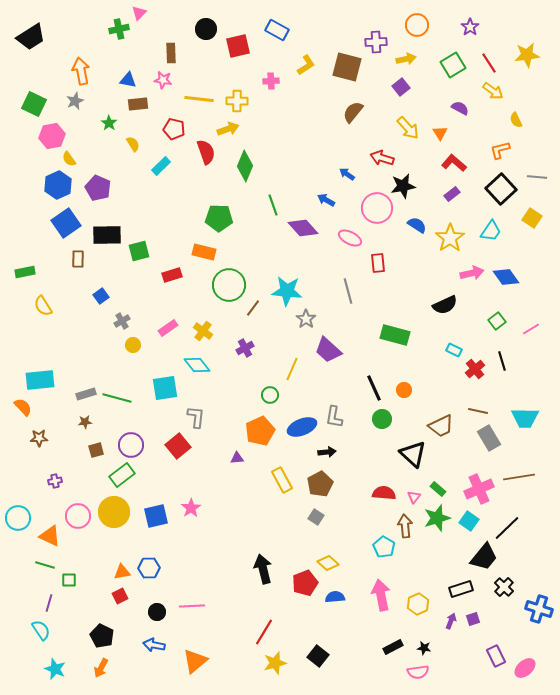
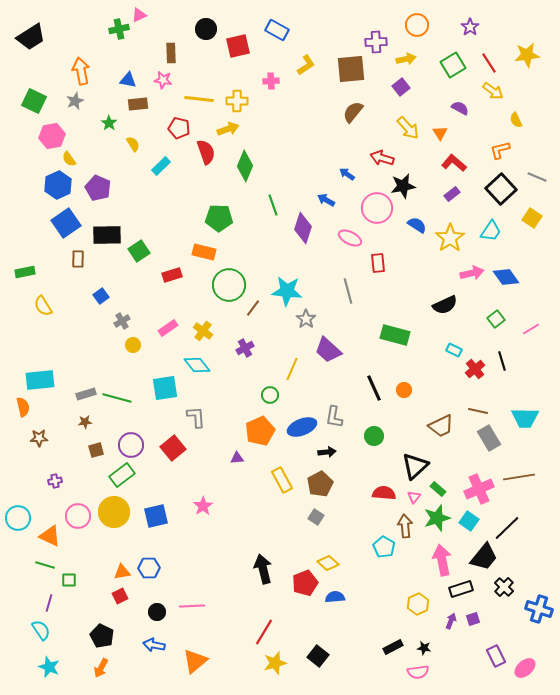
pink triangle at (139, 13): moved 2 px down; rotated 21 degrees clockwise
brown square at (347, 67): moved 4 px right, 2 px down; rotated 20 degrees counterclockwise
green square at (34, 104): moved 3 px up
red pentagon at (174, 129): moved 5 px right, 1 px up
gray line at (537, 177): rotated 18 degrees clockwise
purple diamond at (303, 228): rotated 60 degrees clockwise
green square at (139, 251): rotated 20 degrees counterclockwise
green square at (497, 321): moved 1 px left, 2 px up
orange semicircle at (23, 407): rotated 30 degrees clockwise
gray L-shape at (196, 417): rotated 10 degrees counterclockwise
green circle at (382, 419): moved 8 px left, 17 px down
red square at (178, 446): moved 5 px left, 2 px down
black triangle at (413, 454): moved 2 px right, 12 px down; rotated 36 degrees clockwise
pink star at (191, 508): moved 12 px right, 2 px up
pink arrow at (381, 595): moved 61 px right, 35 px up
cyan star at (55, 669): moved 6 px left, 2 px up
